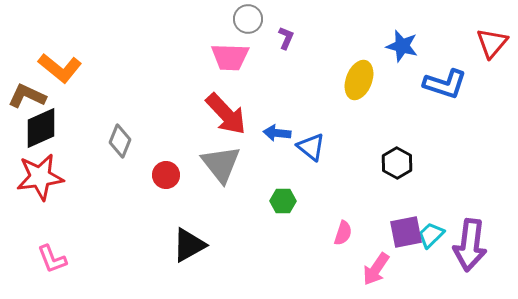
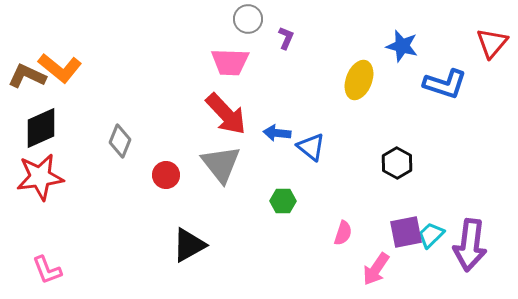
pink trapezoid: moved 5 px down
brown L-shape: moved 20 px up
pink L-shape: moved 5 px left, 11 px down
